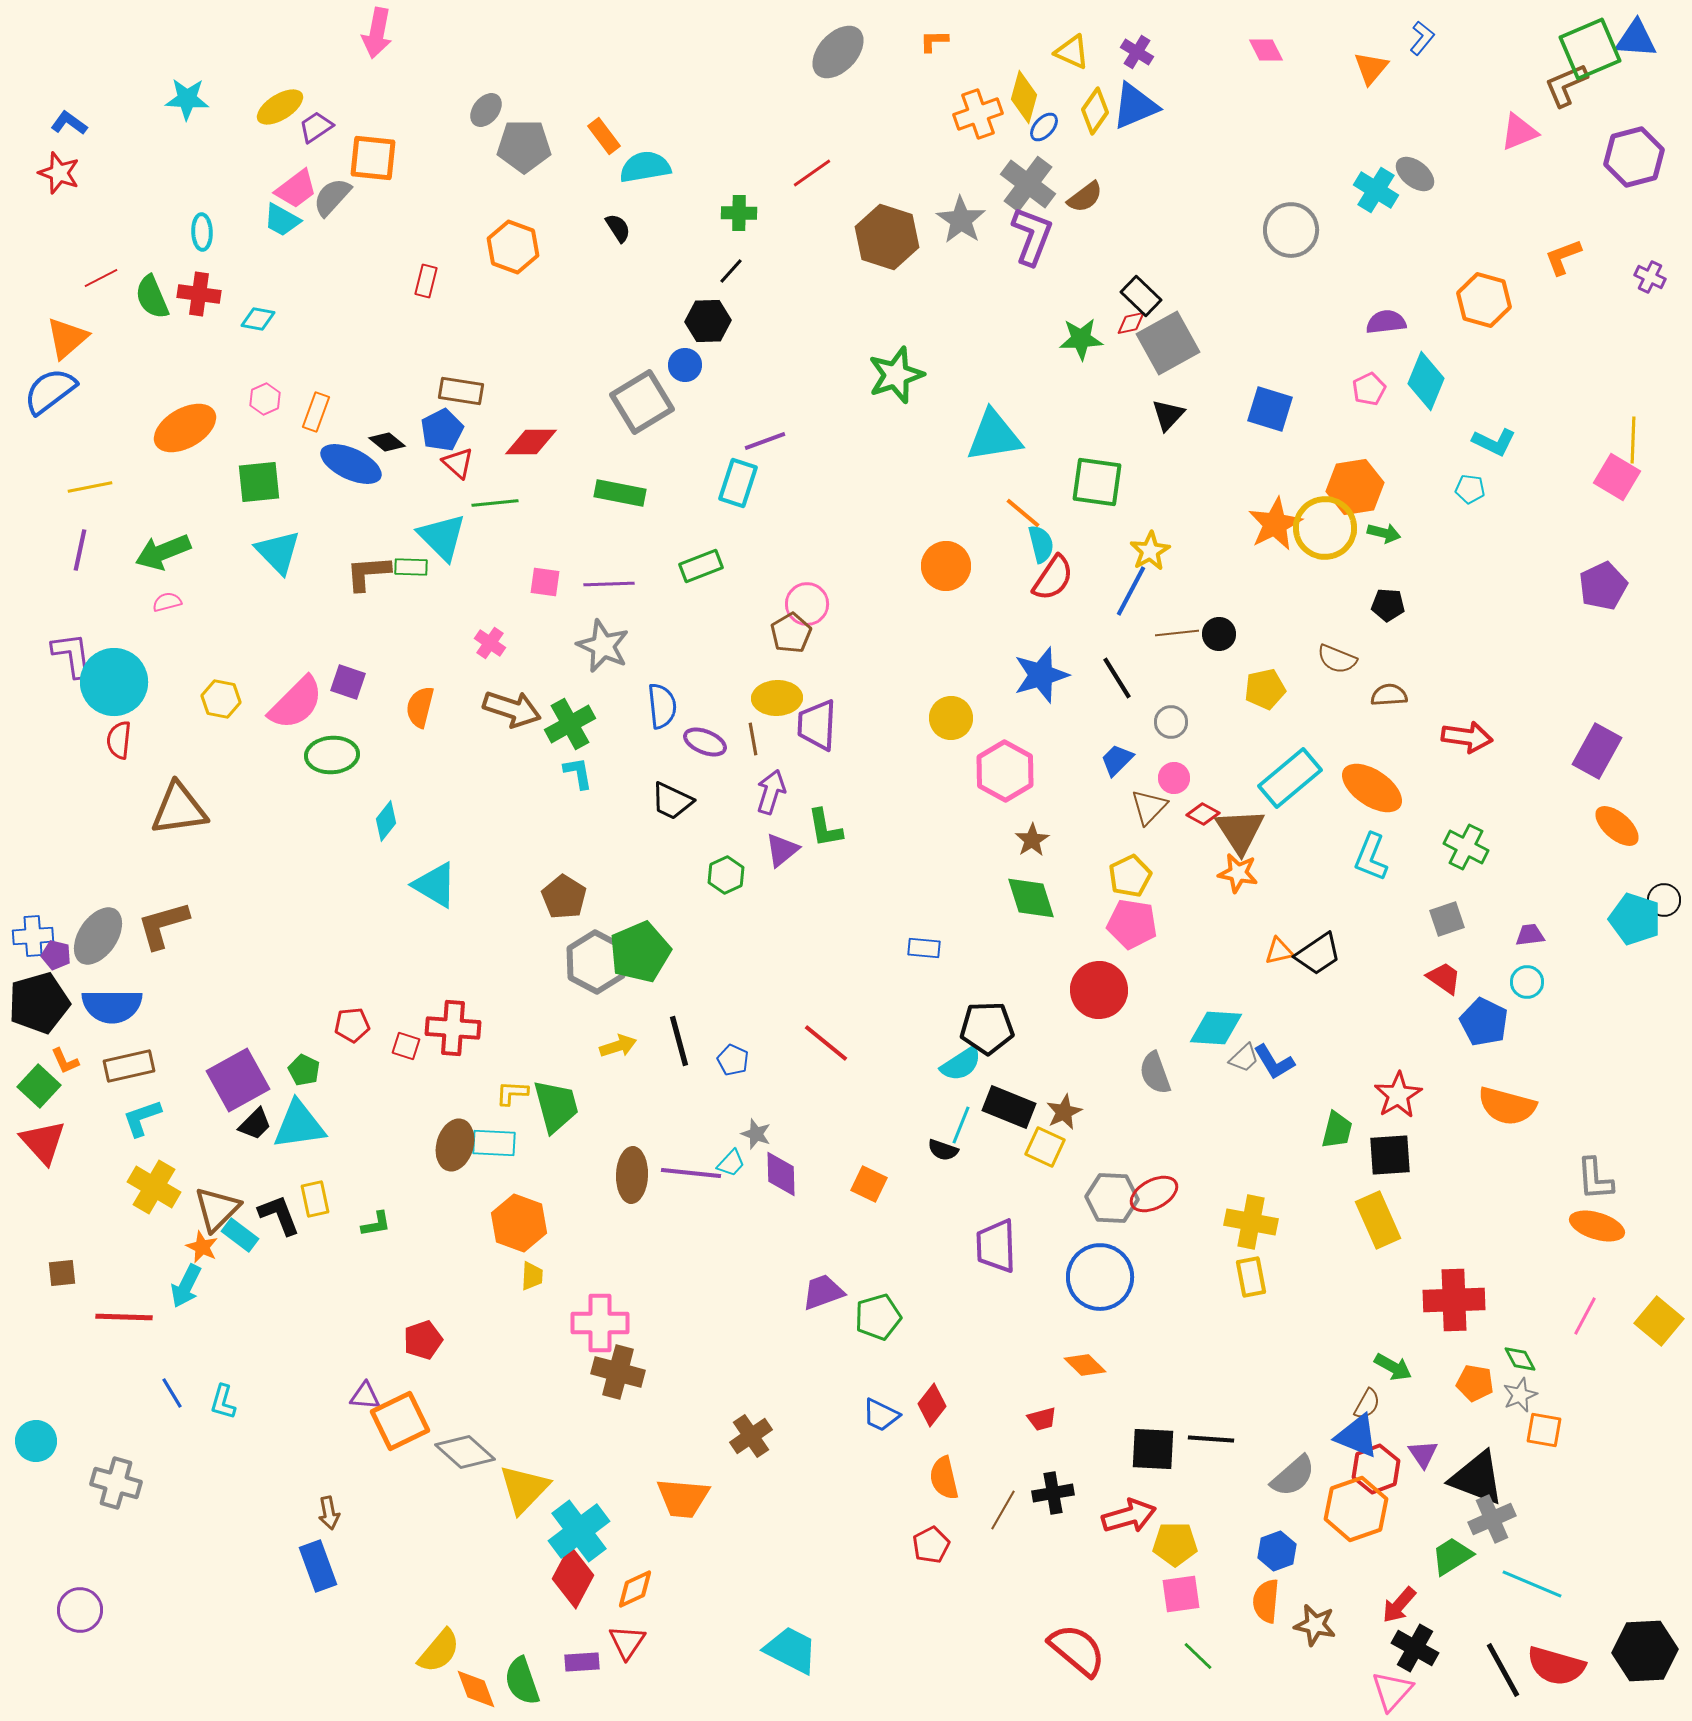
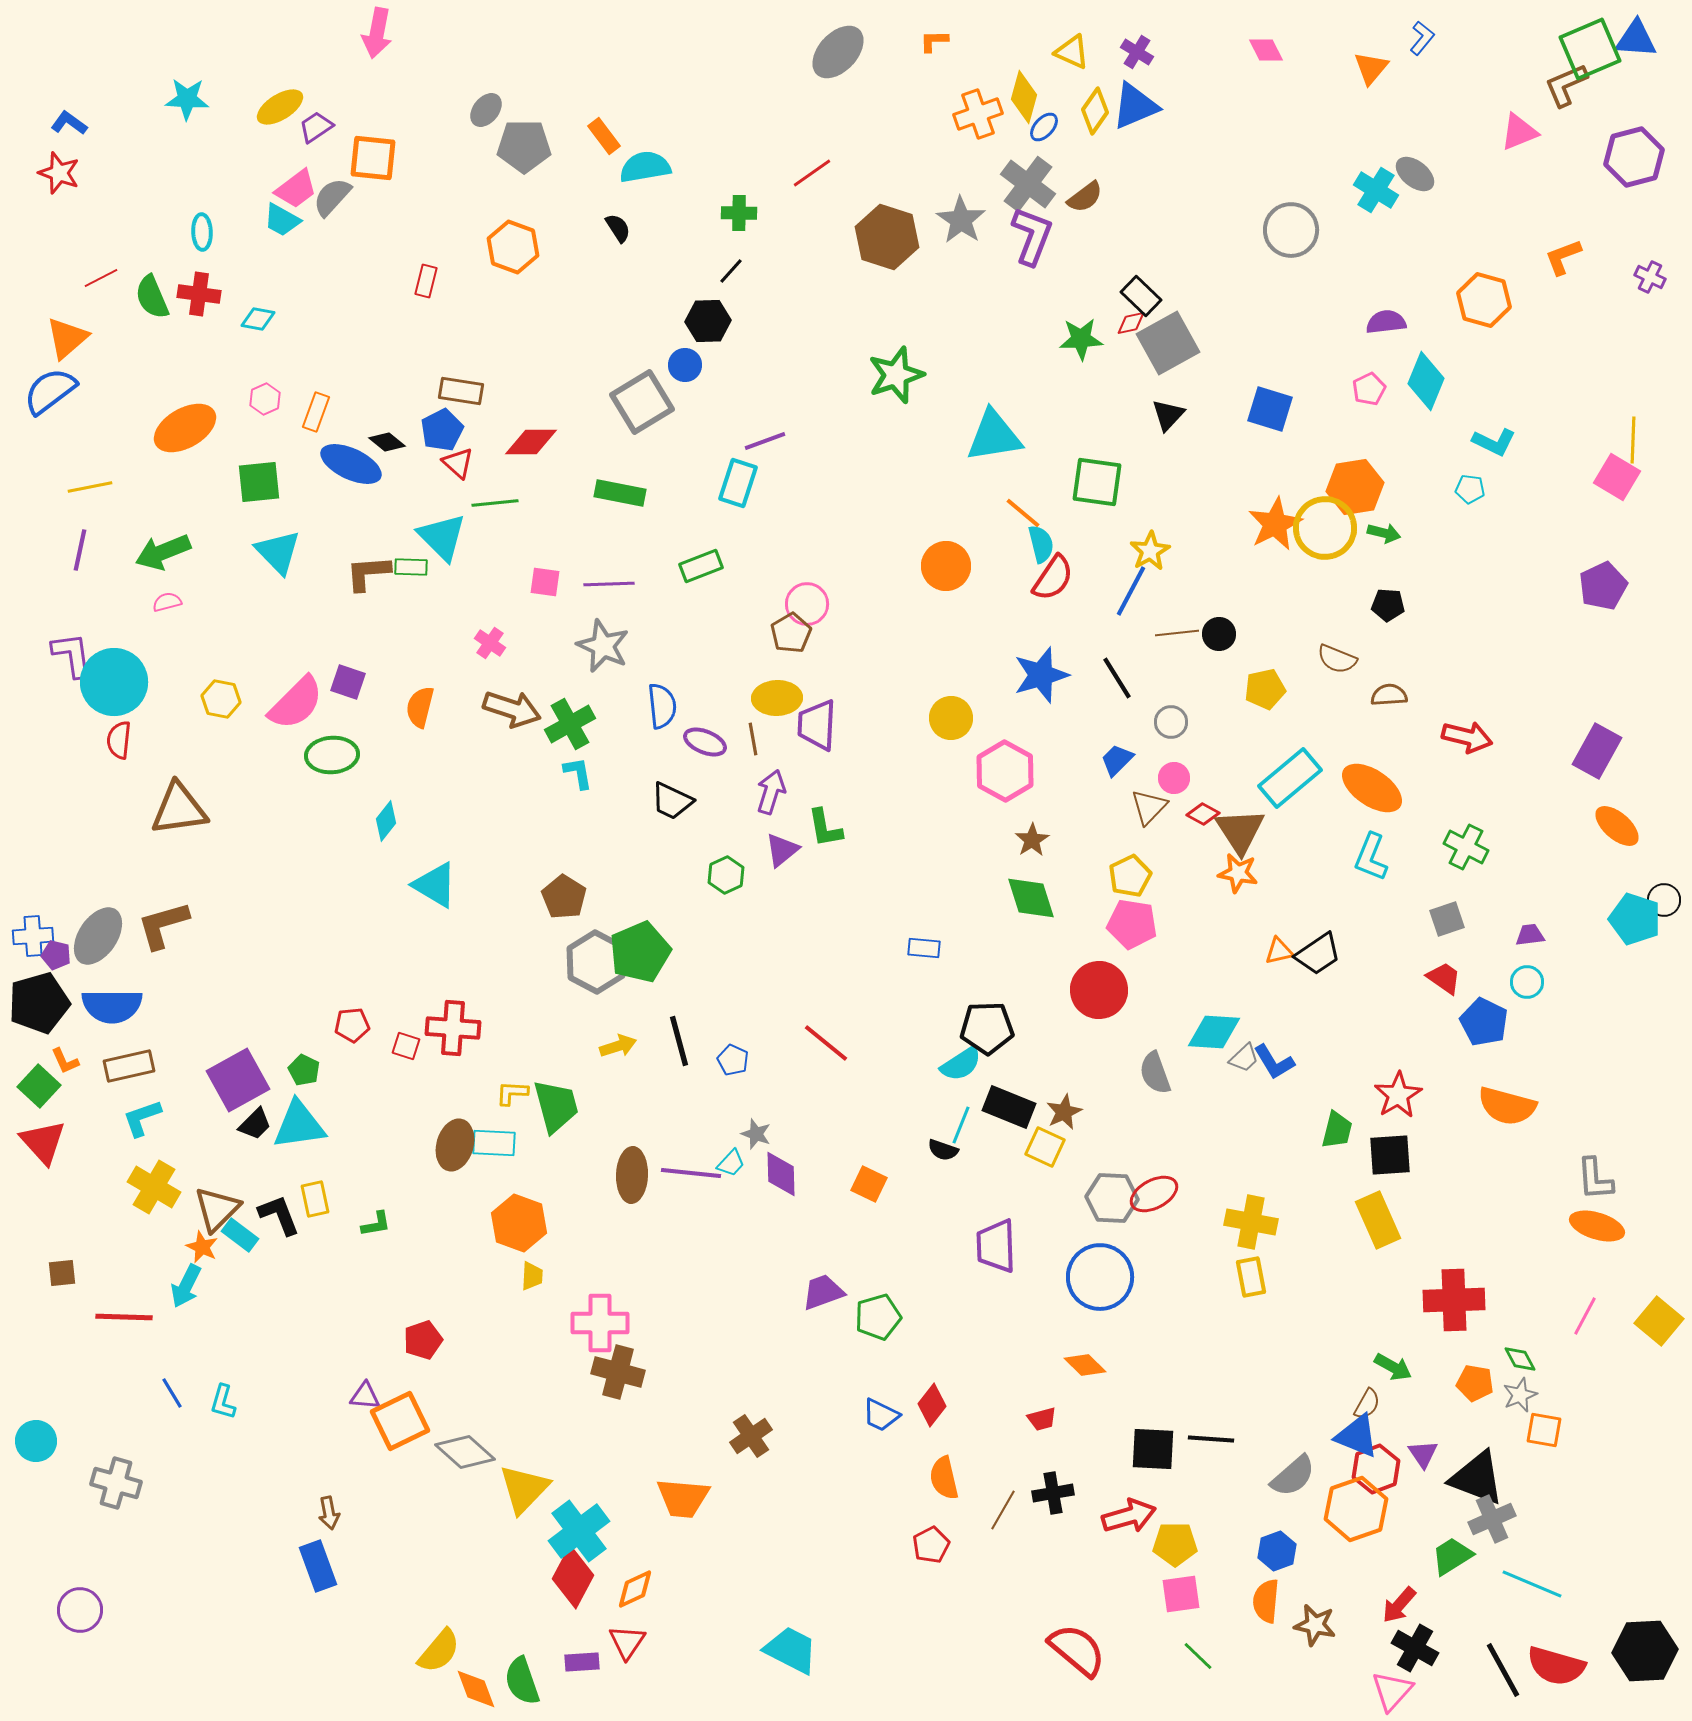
red arrow at (1467, 737): rotated 6 degrees clockwise
cyan diamond at (1216, 1028): moved 2 px left, 4 px down
